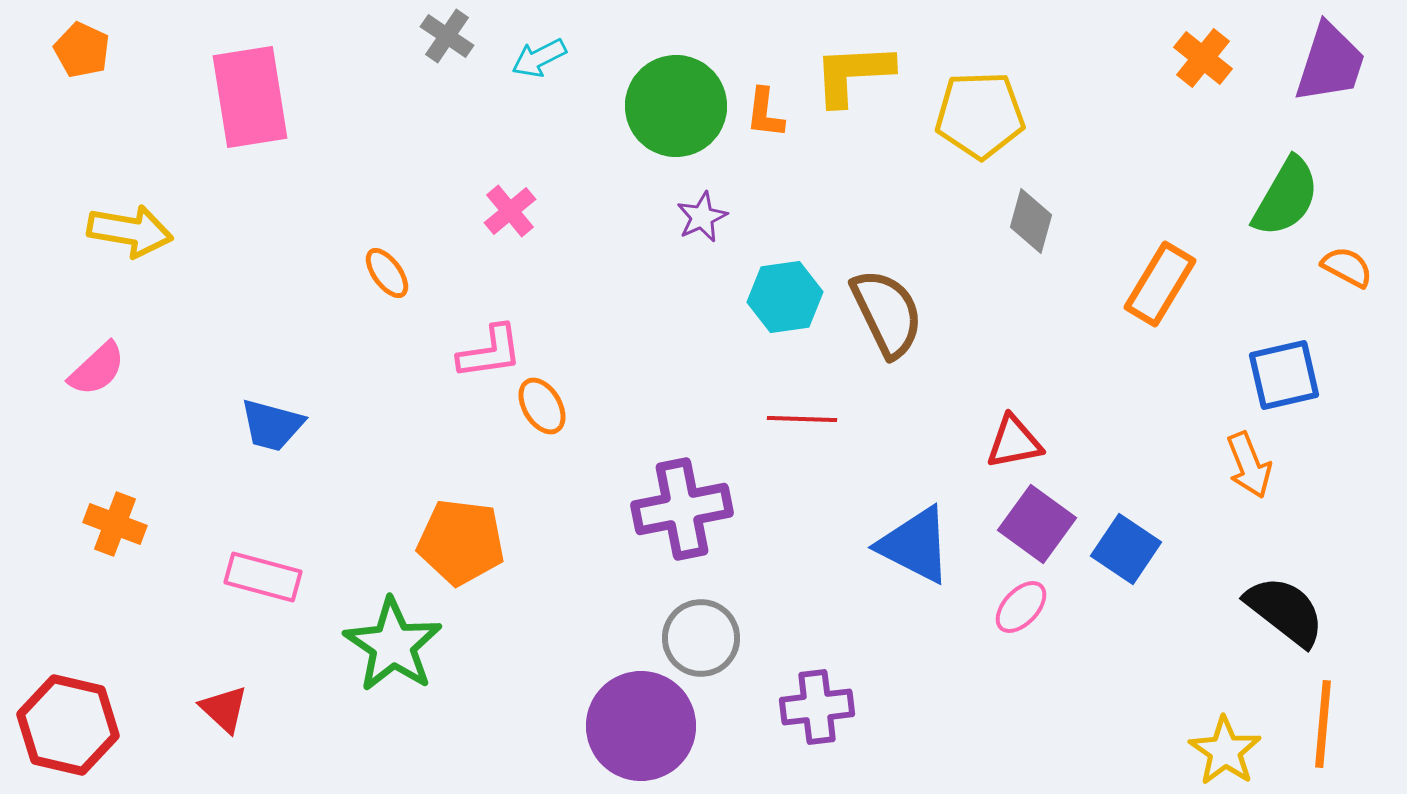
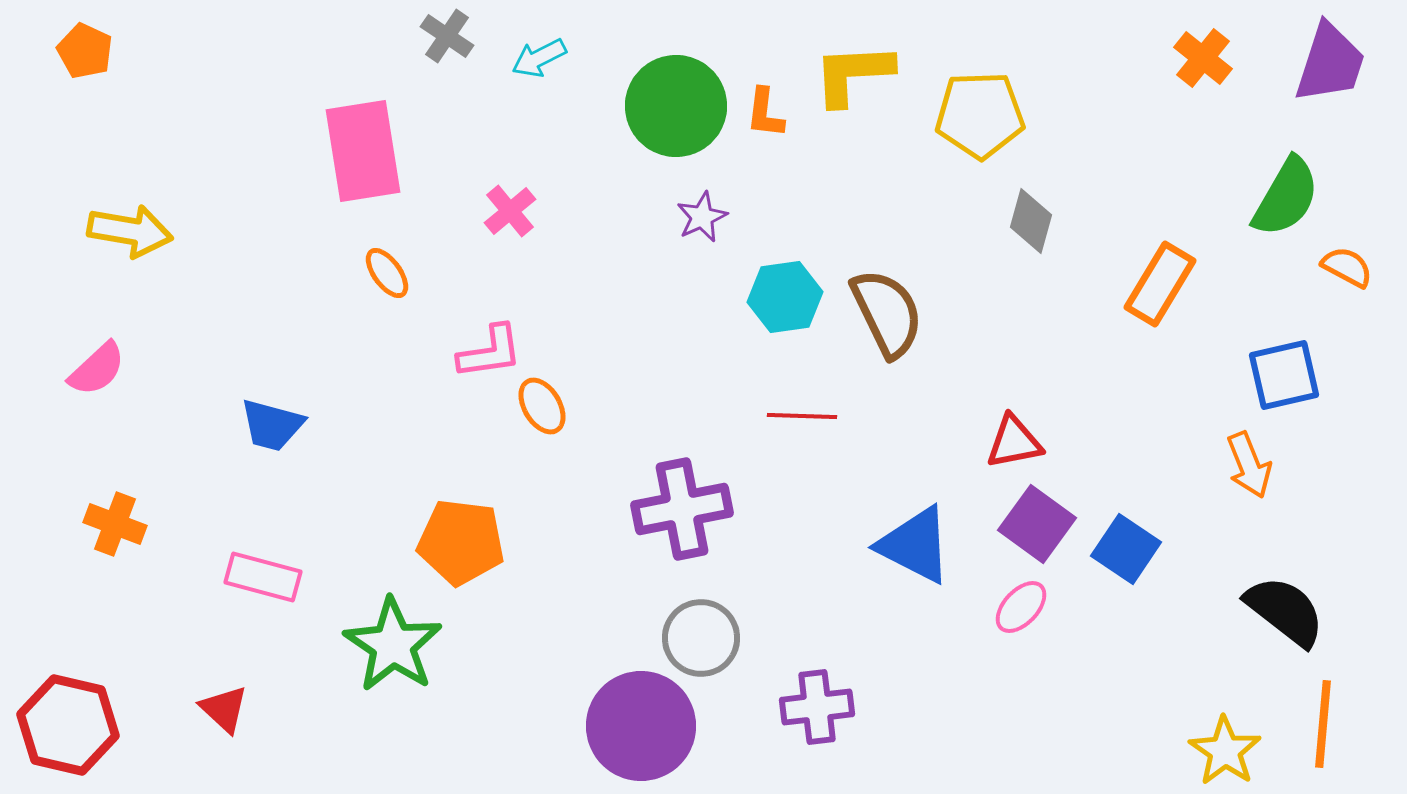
orange pentagon at (82, 50): moved 3 px right, 1 px down
pink rectangle at (250, 97): moved 113 px right, 54 px down
red line at (802, 419): moved 3 px up
